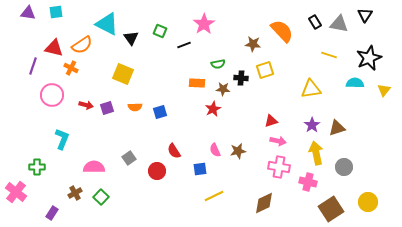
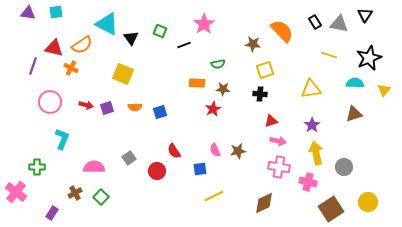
black cross at (241, 78): moved 19 px right, 16 px down
pink circle at (52, 95): moved 2 px left, 7 px down
brown triangle at (337, 128): moved 17 px right, 14 px up
